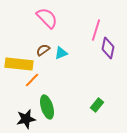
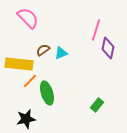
pink semicircle: moved 19 px left
orange line: moved 2 px left, 1 px down
green ellipse: moved 14 px up
